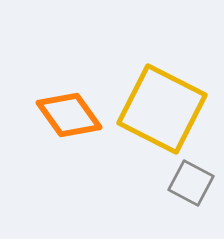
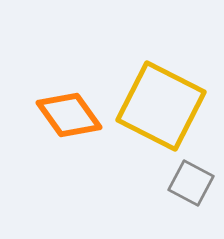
yellow square: moved 1 px left, 3 px up
